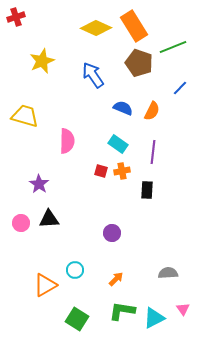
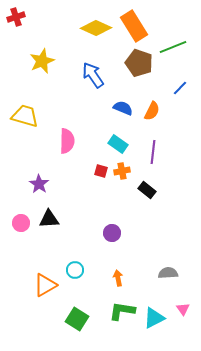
black rectangle: rotated 54 degrees counterclockwise
orange arrow: moved 2 px right, 1 px up; rotated 56 degrees counterclockwise
